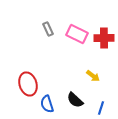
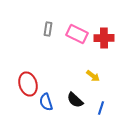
gray rectangle: rotated 32 degrees clockwise
blue semicircle: moved 1 px left, 2 px up
